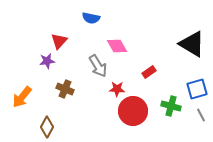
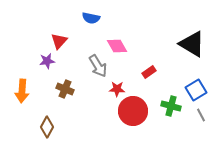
blue square: moved 1 px left, 1 px down; rotated 15 degrees counterclockwise
orange arrow: moved 6 px up; rotated 35 degrees counterclockwise
